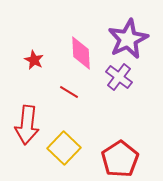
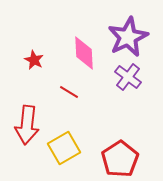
purple star: moved 2 px up
pink diamond: moved 3 px right
purple cross: moved 9 px right
yellow square: rotated 16 degrees clockwise
